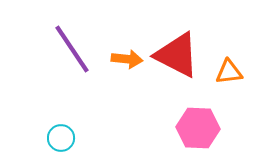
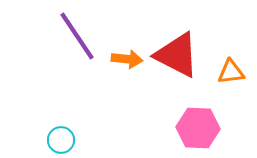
purple line: moved 5 px right, 13 px up
orange triangle: moved 2 px right
cyan circle: moved 2 px down
